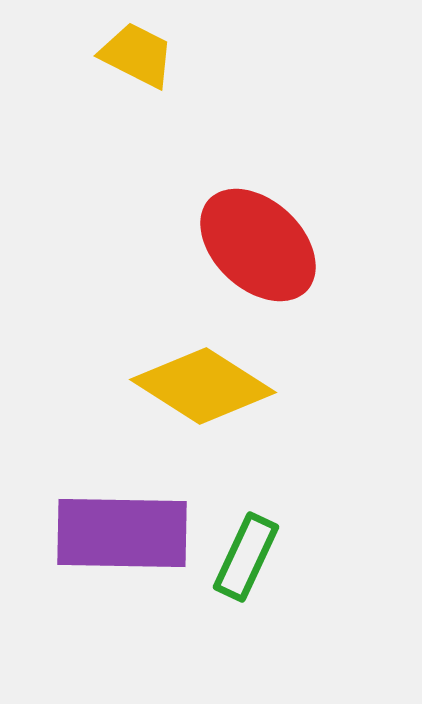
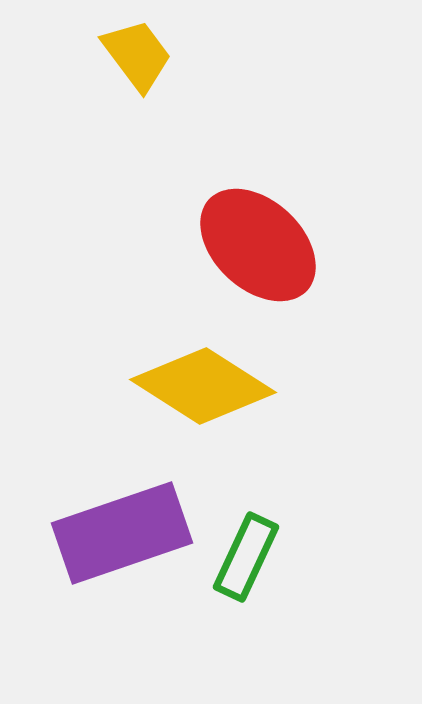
yellow trapezoid: rotated 26 degrees clockwise
purple rectangle: rotated 20 degrees counterclockwise
